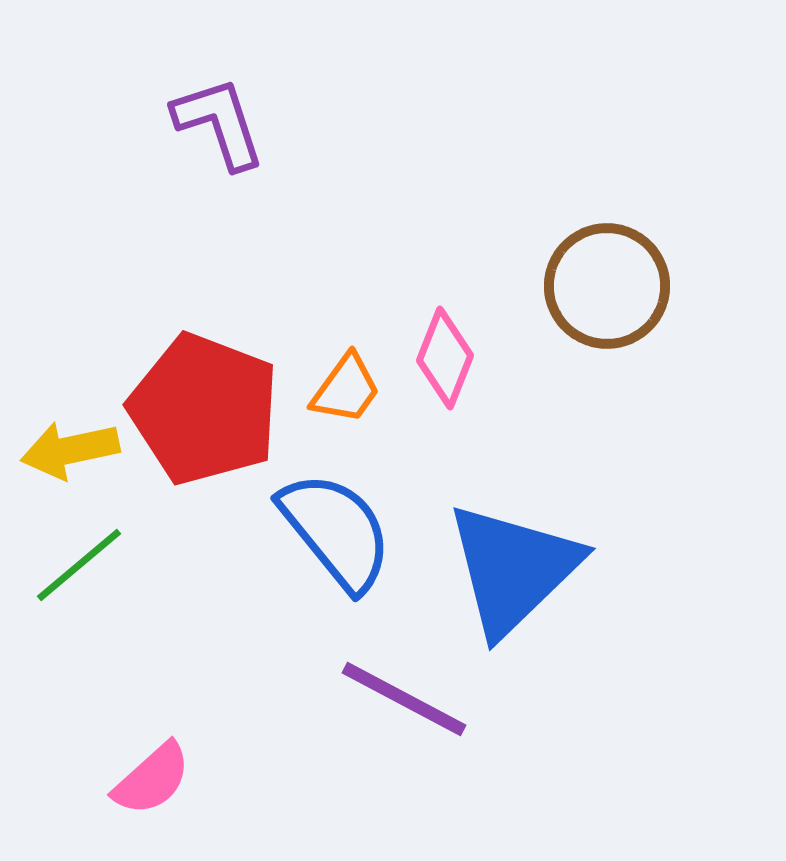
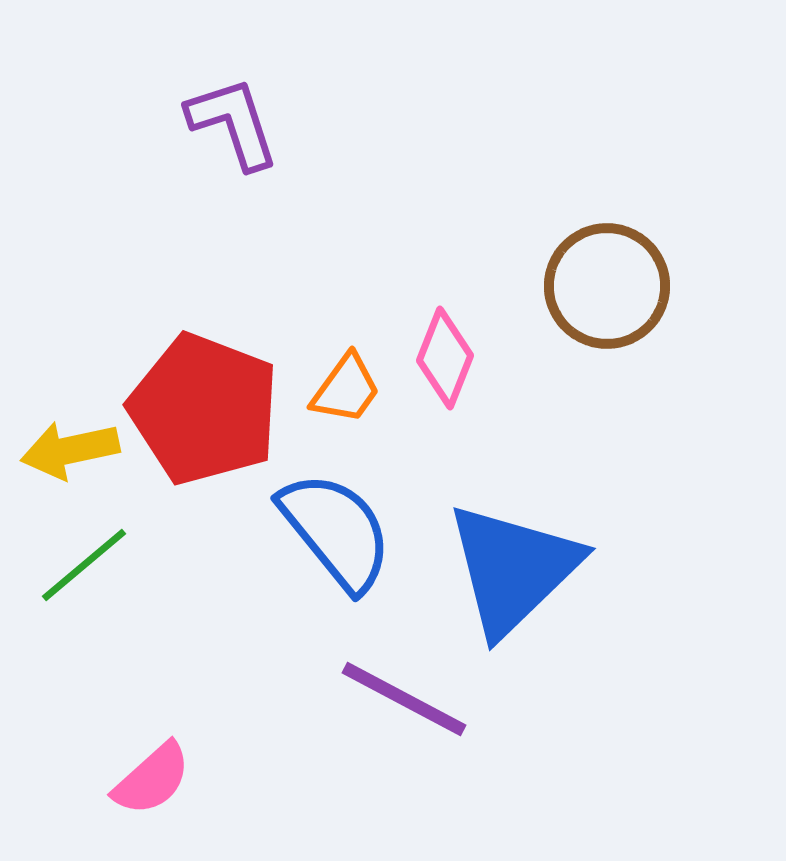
purple L-shape: moved 14 px right
green line: moved 5 px right
